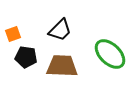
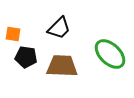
black trapezoid: moved 1 px left, 2 px up
orange square: rotated 28 degrees clockwise
